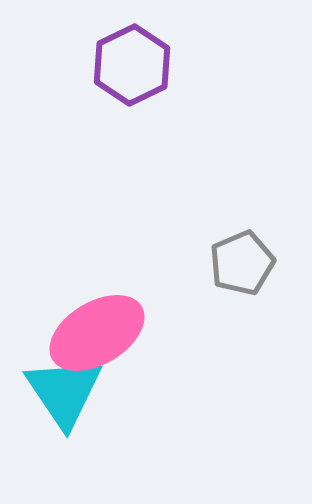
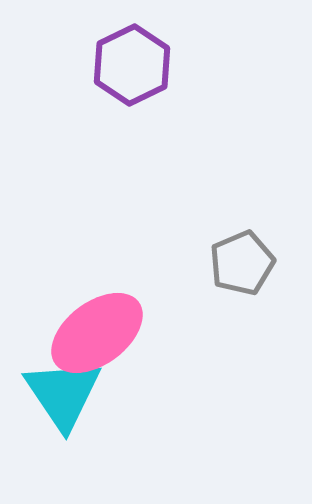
pink ellipse: rotated 6 degrees counterclockwise
cyan triangle: moved 1 px left, 2 px down
